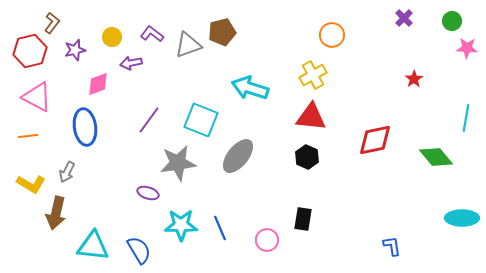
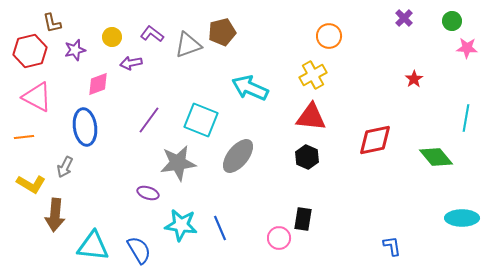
brown L-shape: rotated 130 degrees clockwise
orange circle: moved 3 px left, 1 px down
cyan arrow: rotated 6 degrees clockwise
orange line: moved 4 px left, 1 px down
gray arrow: moved 2 px left, 5 px up
brown arrow: moved 1 px left, 2 px down; rotated 8 degrees counterclockwise
cyan star: rotated 8 degrees clockwise
pink circle: moved 12 px right, 2 px up
